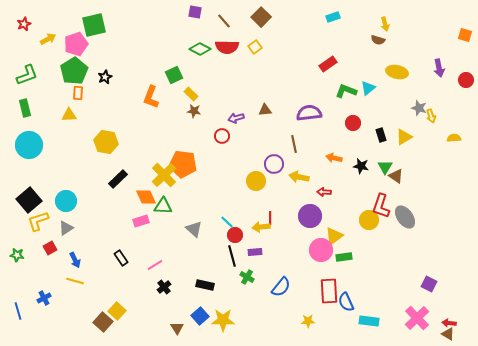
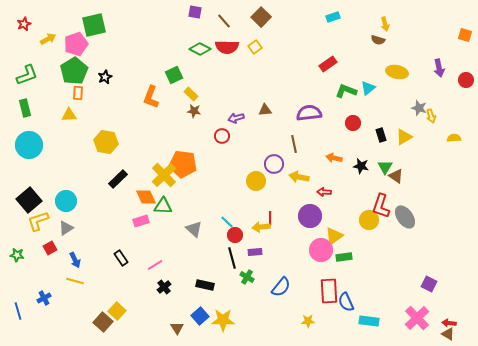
black line at (232, 256): moved 2 px down
